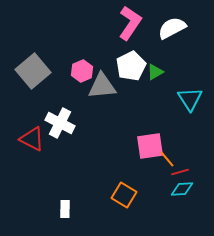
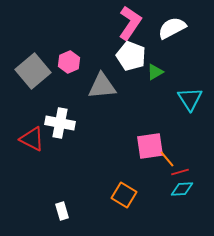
white pentagon: moved 10 px up; rotated 24 degrees counterclockwise
pink hexagon: moved 13 px left, 9 px up
white cross: rotated 16 degrees counterclockwise
white rectangle: moved 3 px left, 2 px down; rotated 18 degrees counterclockwise
